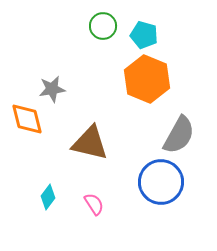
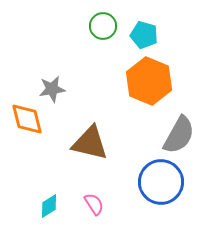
orange hexagon: moved 2 px right, 2 px down
cyan diamond: moved 1 px right, 9 px down; rotated 20 degrees clockwise
